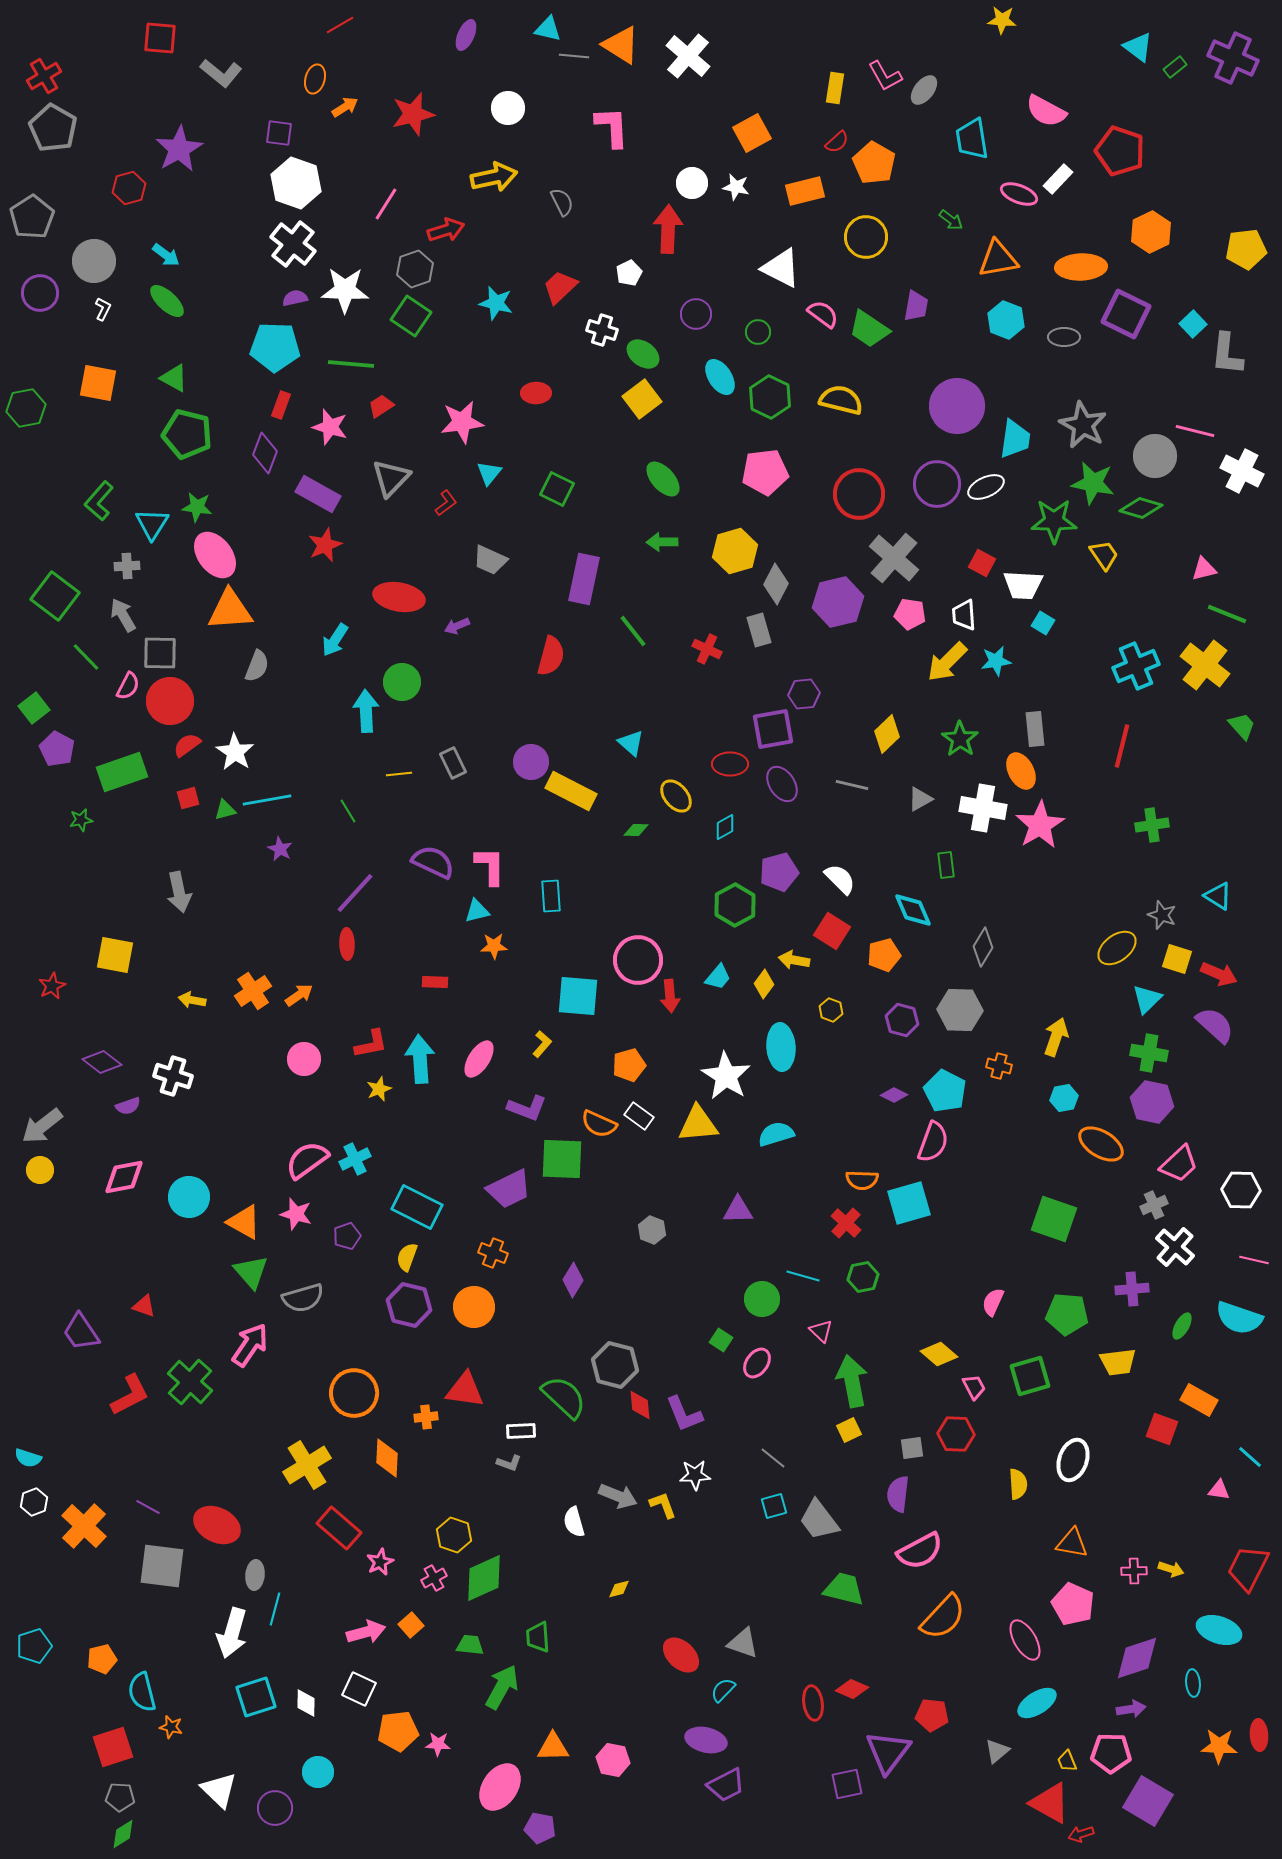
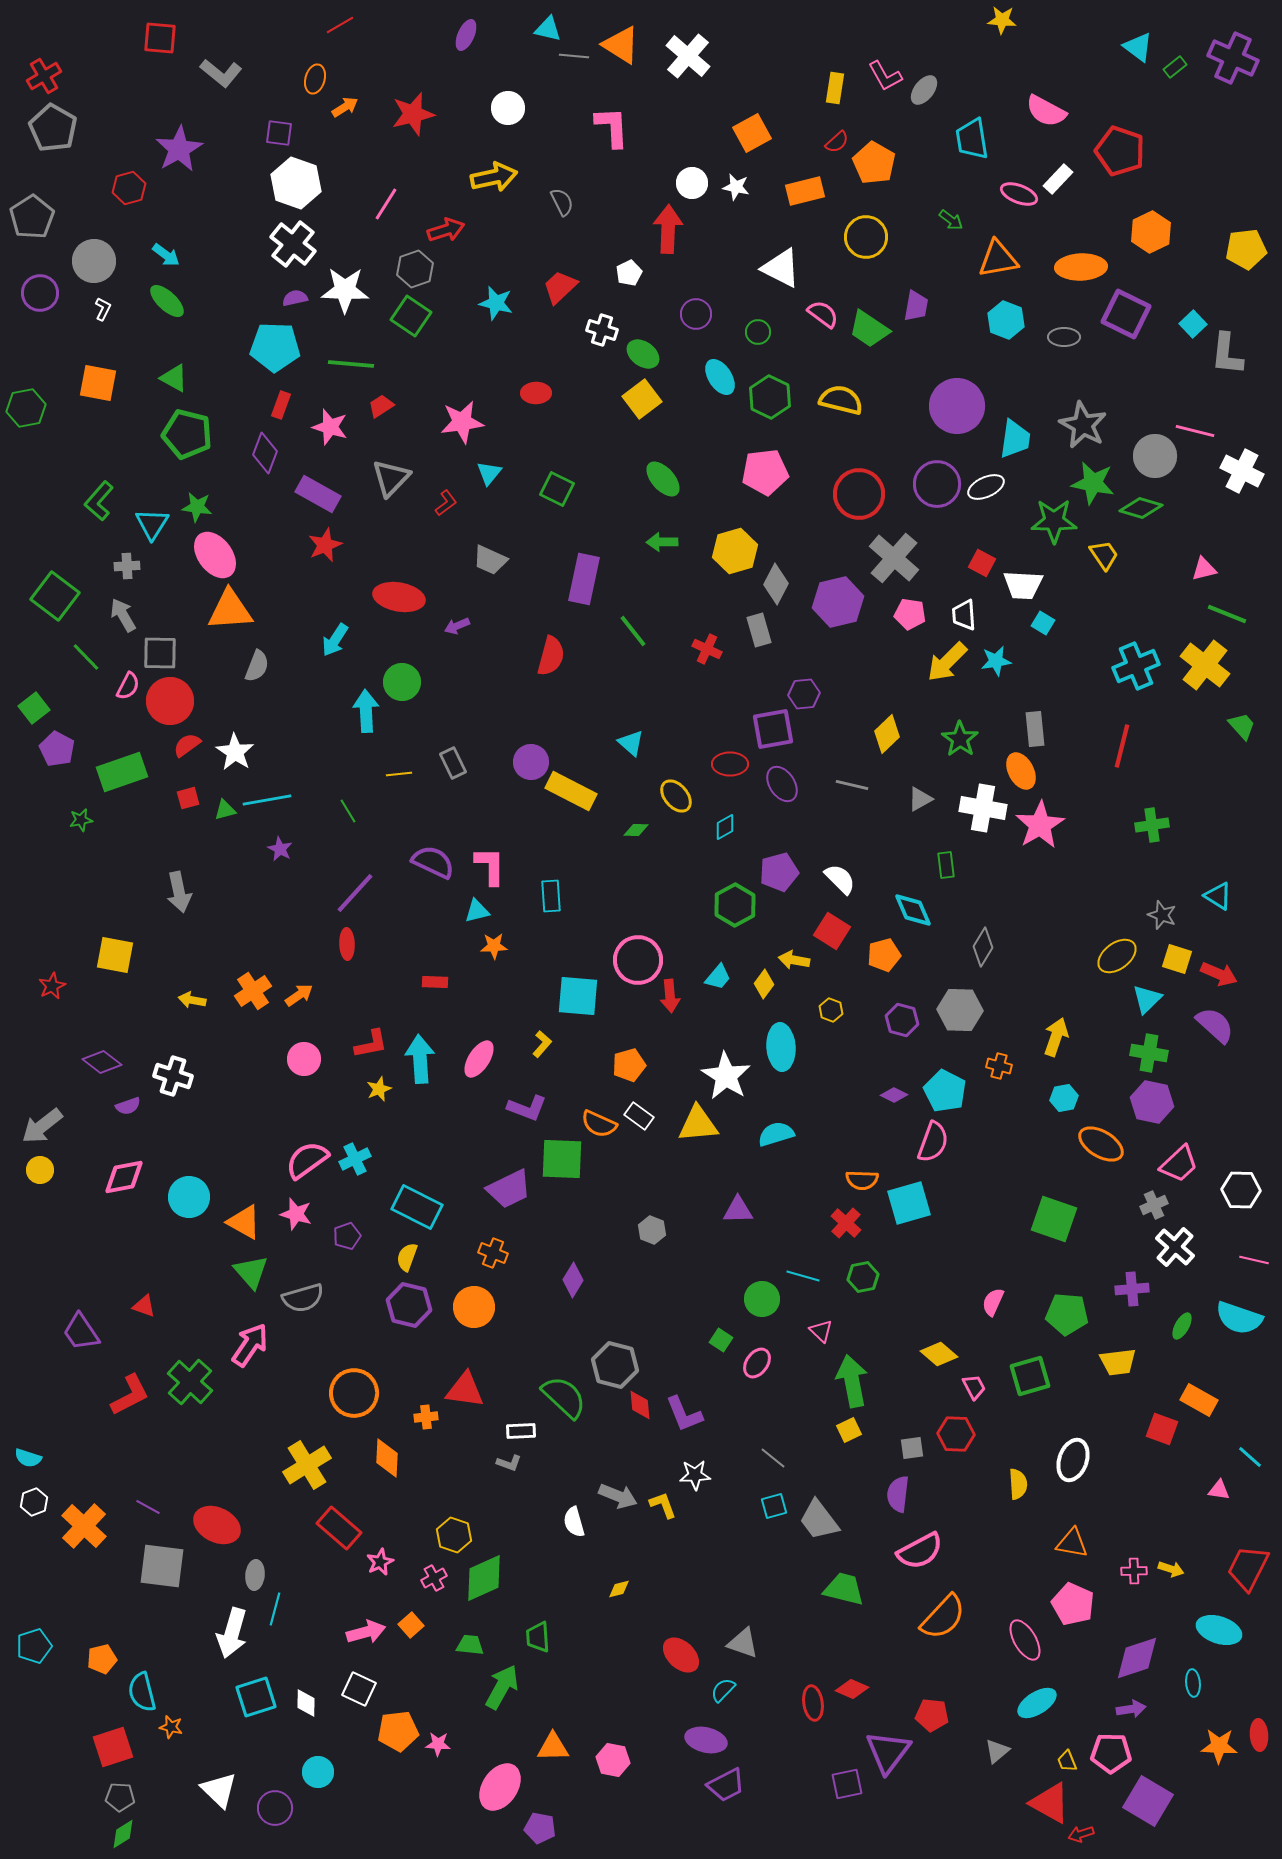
yellow ellipse at (1117, 948): moved 8 px down
